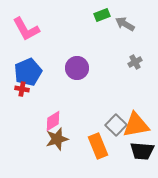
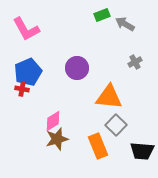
orange triangle: moved 27 px left, 28 px up; rotated 16 degrees clockwise
